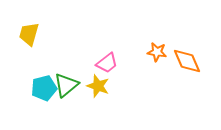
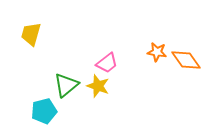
yellow trapezoid: moved 2 px right
orange diamond: moved 1 px left, 1 px up; rotated 12 degrees counterclockwise
cyan pentagon: moved 23 px down
